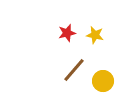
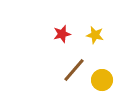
red star: moved 5 px left, 1 px down
yellow circle: moved 1 px left, 1 px up
